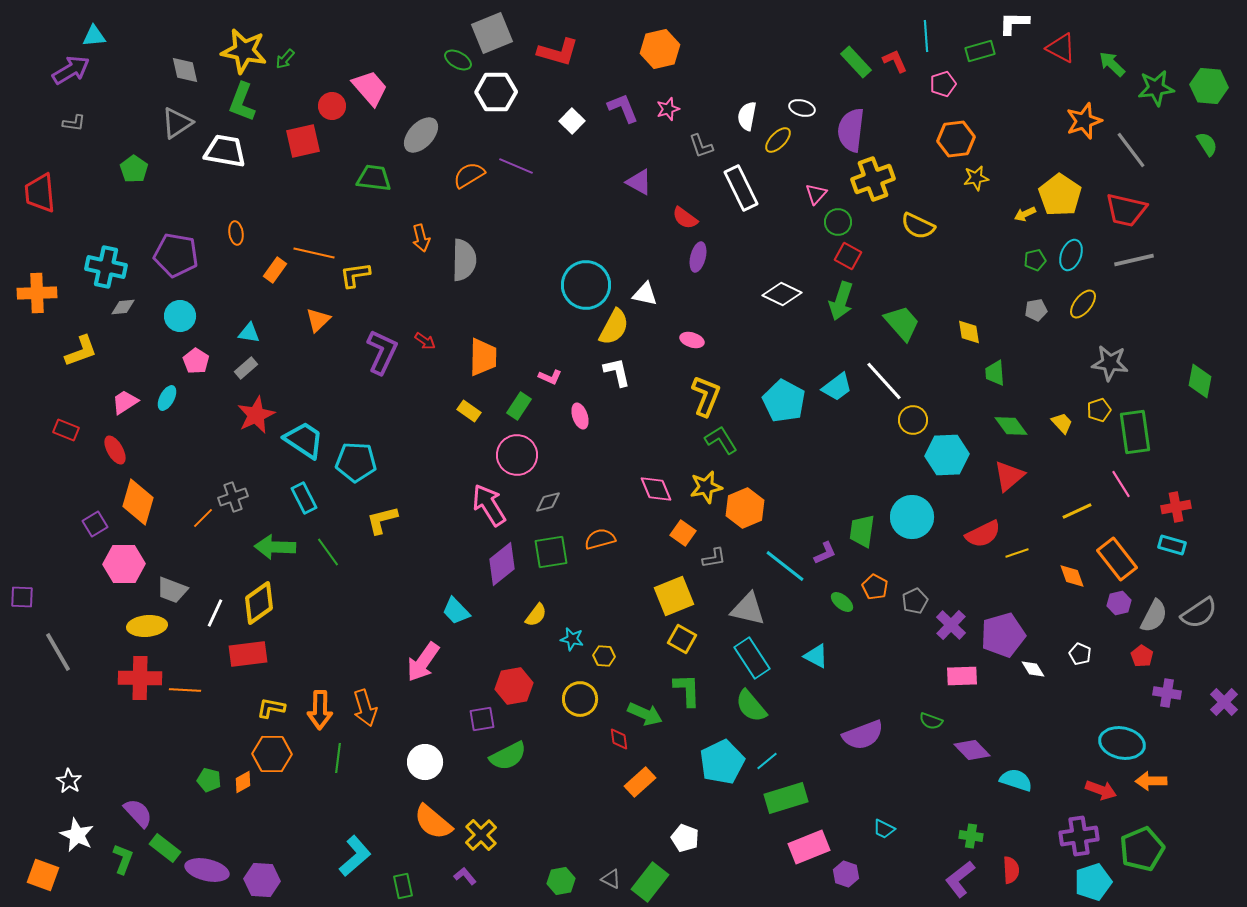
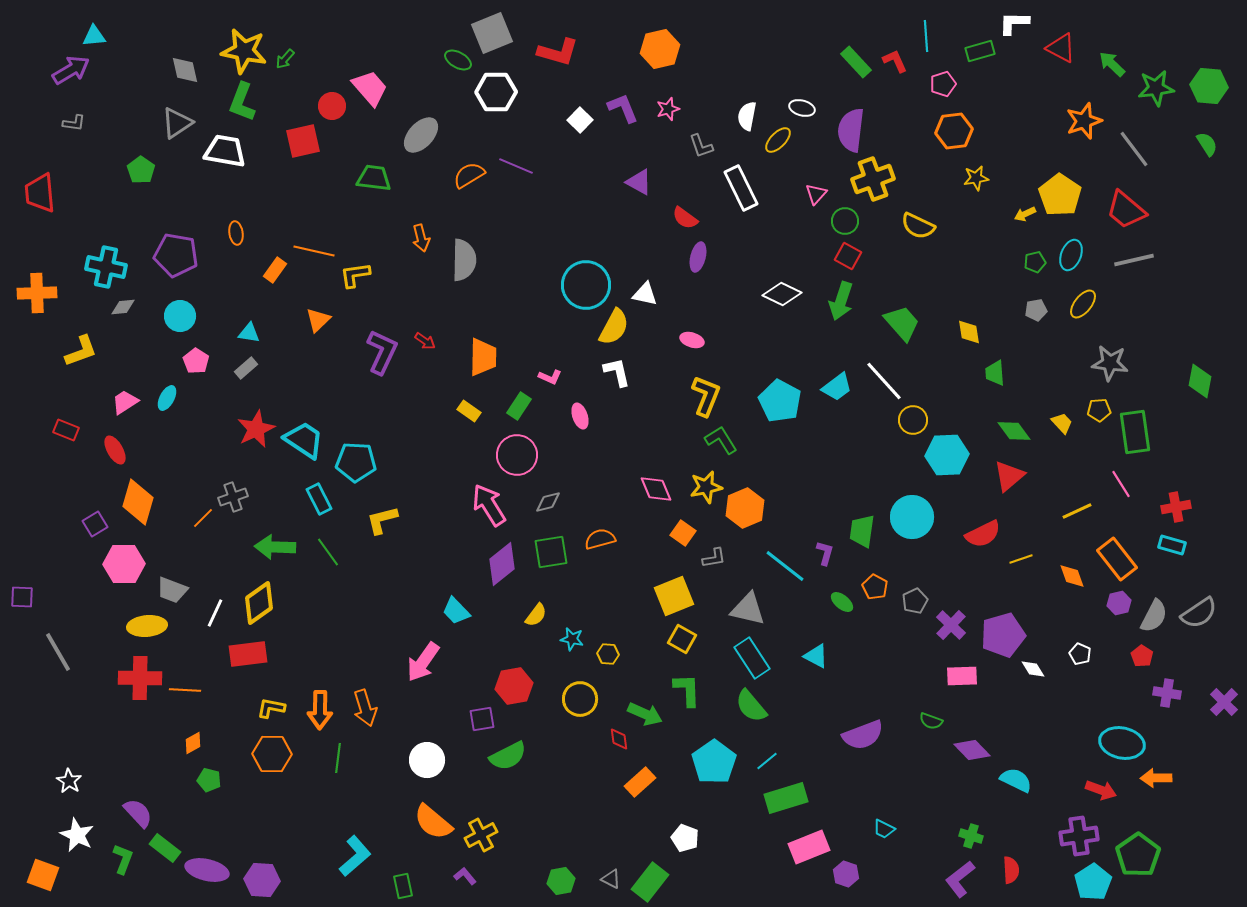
white square at (572, 121): moved 8 px right, 1 px up
orange hexagon at (956, 139): moved 2 px left, 8 px up
gray line at (1131, 150): moved 3 px right, 1 px up
green pentagon at (134, 169): moved 7 px right, 1 px down
red trapezoid at (1126, 210): rotated 27 degrees clockwise
green circle at (838, 222): moved 7 px right, 1 px up
orange line at (314, 253): moved 2 px up
green pentagon at (1035, 260): moved 2 px down
cyan pentagon at (784, 401): moved 4 px left
yellow pentagon at (1099, 410): rotated 15 degrees clockwise
red star at (256, 415): moved 14 px down
green diamond at (1011, 426): moved 3 px right, 5 px down
cyan rectangle at (304, 498): moved 15 px right, 1 px down
purple L-shape at (825, 553): rotated 50 degrees counterclockwise
yellow line at (1017, 553): moved 4 px right, 6 px down
yellow hexagon at (604, 656): moved 4 px right, 2 px up
white circle at (425, 762): moved 2 px right, 2 px up
cyan pentagon at (722, 762): moved 8 px left; rotated 9 degrees counterclockwise
cyan semicircle at (1016, 780): rotated 8 degrees clockwise
orange arrow at (1151, 781): moved 5 px right, 3 px up
orange diamond at (243, 782): moved 50 px left, 39 px up
yellow cross at (481, 835): rotated 16 degrees clockwise
green cross at (971, 836): rotated 10 degrees clockwise
green pentagon at (1142, 849): moved 4 px left, 6 px down; rotated 12 degrees counterclockwise
cyan pentagon at (1093, 882): rotated 15 degrees counterclockwise
